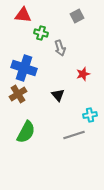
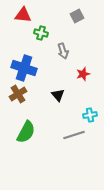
gray arrow: moved 3 px right, 3 px down
